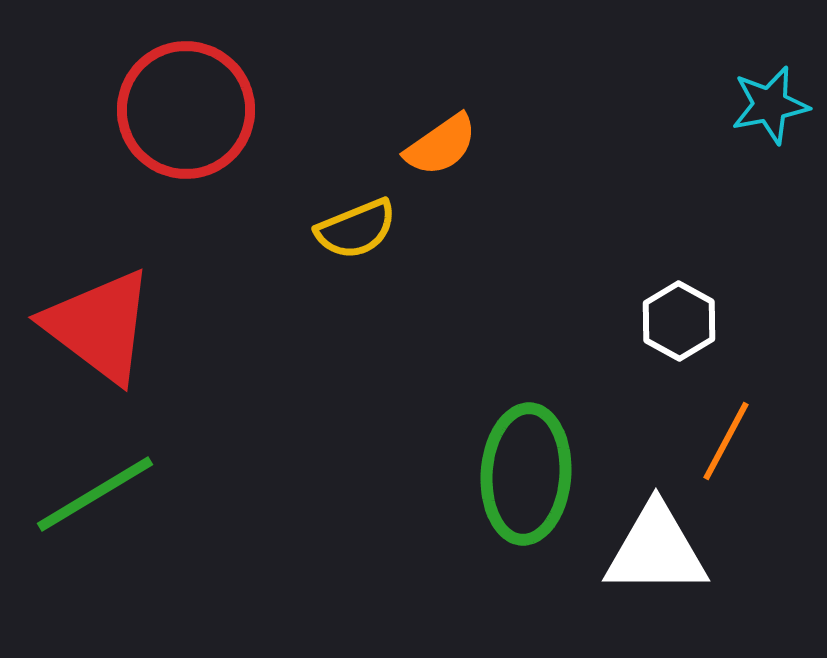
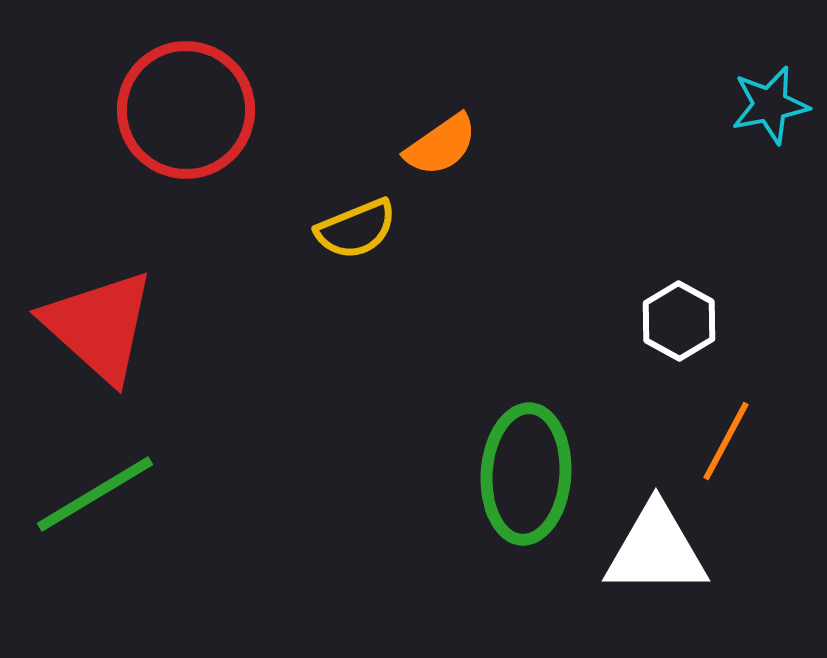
red triangle: rotated 5 degrees clockwise
